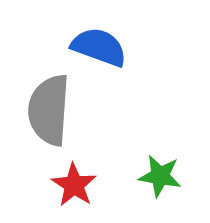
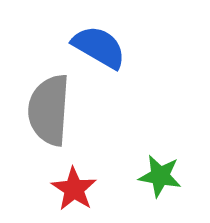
blue semicircle: rotated 10 degrees clockwise
red star: moved 4 px down
